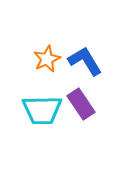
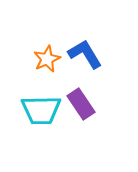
blue L-shape: moved 7 px up
cyan trapezoid: moved 1 px left
